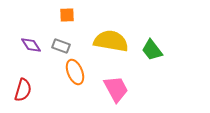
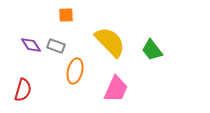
orange square: moved 1 px left
yellow semicircle: moved 1 px left, 1 px down; rotated 36 degrees clockwise
gray rectangle: moved 5 px left
orange ellipse: moved 1 px up; rotated 35 degrees clockwise
pink trapezoid: rotated 52 degrees clockwise
